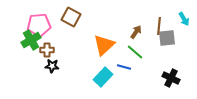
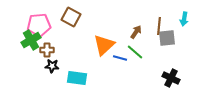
cyan arrow: rotated 40 degrees clockwise
blue line: moved 4 px left, 9 px up
cyan rectangle: moved 26 px left, 1 px down; rotated 54 degrees clockwise
